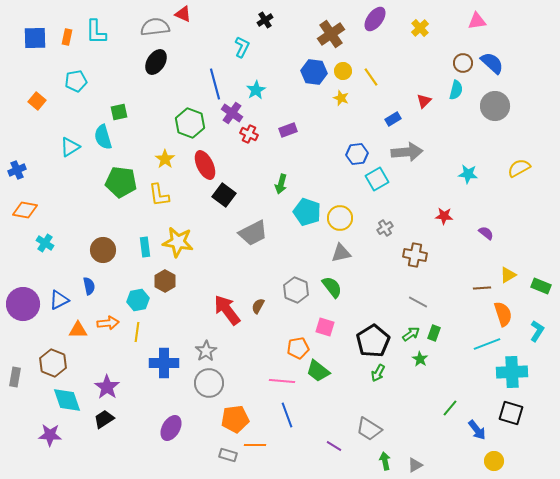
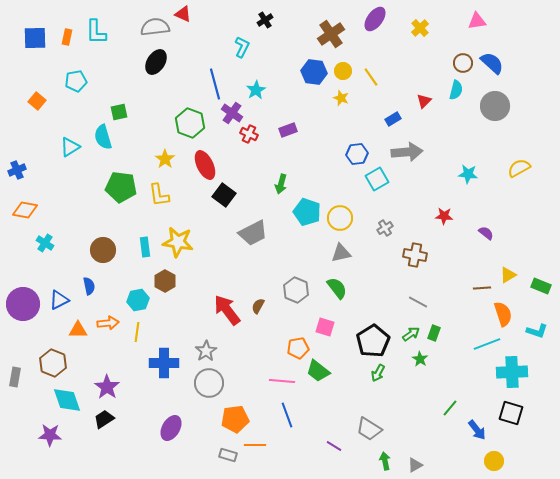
green pentagon at (121, 182): moved 5 px down
green semicircle at (332, 287): moved 5 px right, 1 px down
cyan L-shape at (537, 331): rotated 75 degrees clockwise
